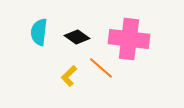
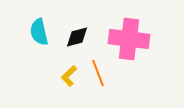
cyan semicircle: rotated 20 degrees counterclockwise
black diamond: rotated 50 degrees counterclockwise
orange line: moved 3 px left, 5 px down; rotated 28 degrees clockwise
